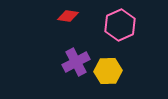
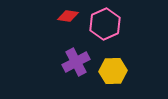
pink hexagon: moved 15 px left, 1 px up
yellow hexagon: moved 5 px right
